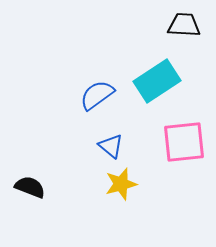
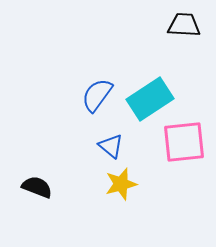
cyan rectangle: moved 7 px left, 18 px down
blue semicircle: rotated 18 degrees counterclockwise
black semicircle: moved 7 px right
